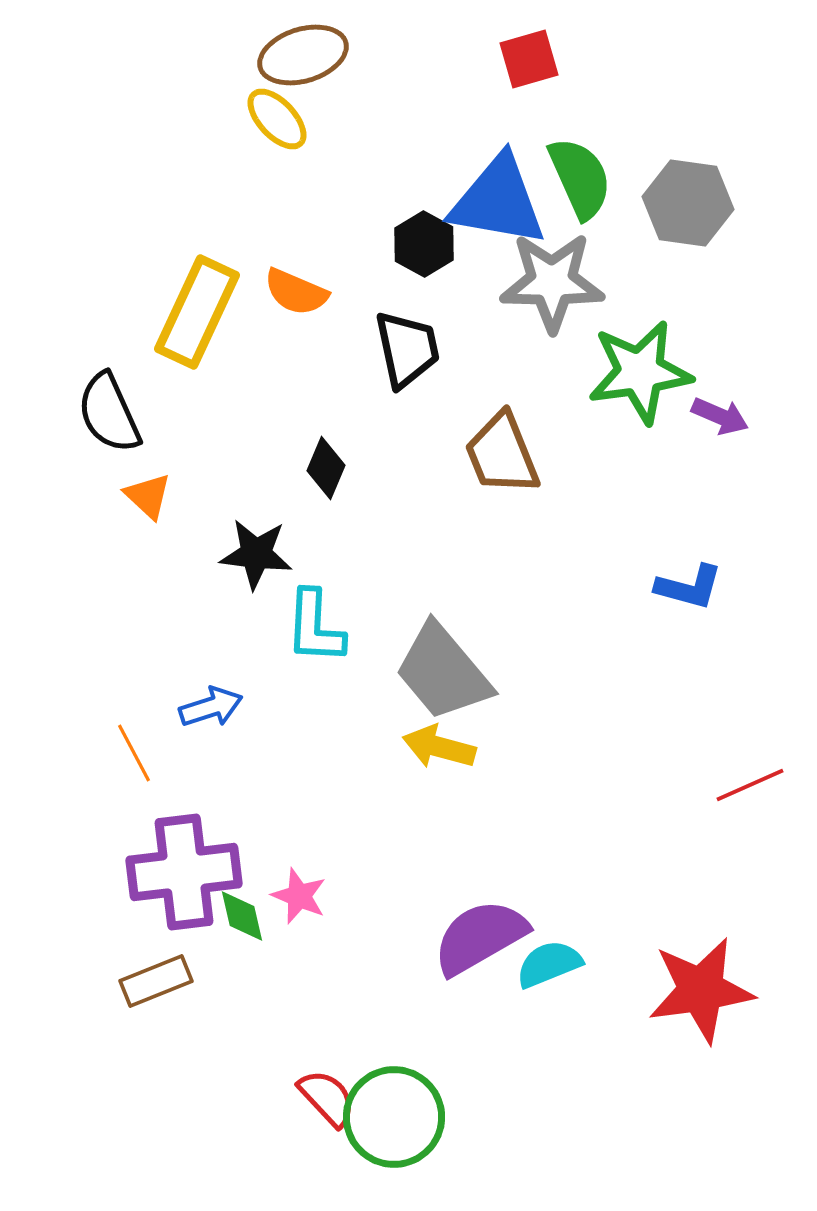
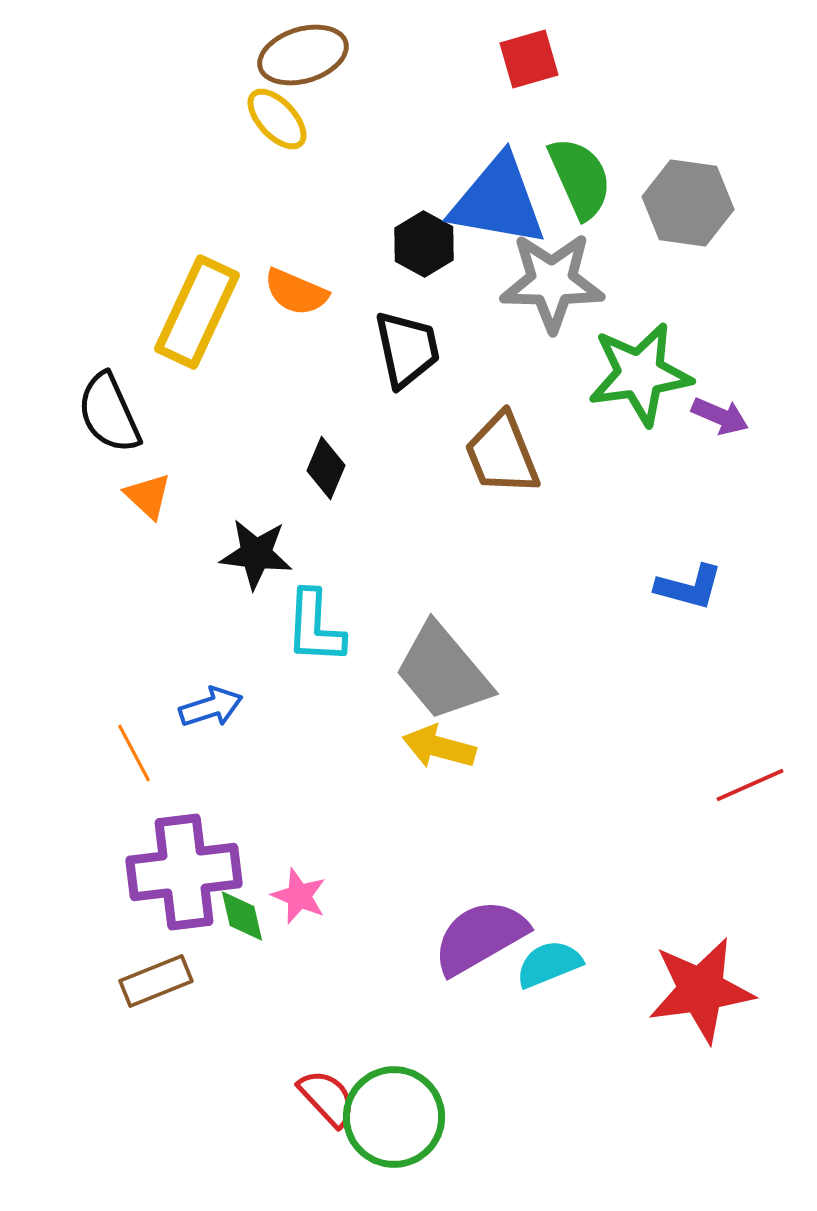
green star: moved 2 px down
